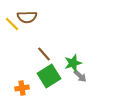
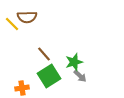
green star: moved 1 px right, 1 px up
